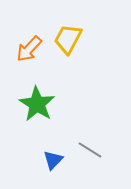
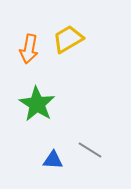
yellow trapezoid: rotated 32 degrees clockwise
orange arrow: rotated 32 degrees counterclockwise
blue triangle: rotated 50 degrees clockwise
